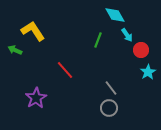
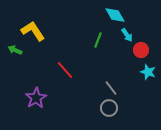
cyan star: rotated 21 degrees counterclockwise
